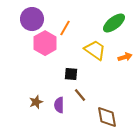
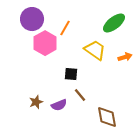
purple semicircle: rotated 112 degrees counterclockwise
